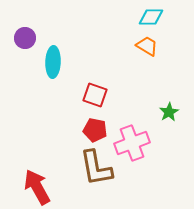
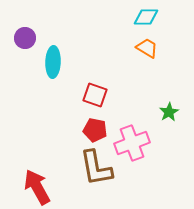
cyan diamond: moved 5 px left
orange trapezoid: moved 2 px down
